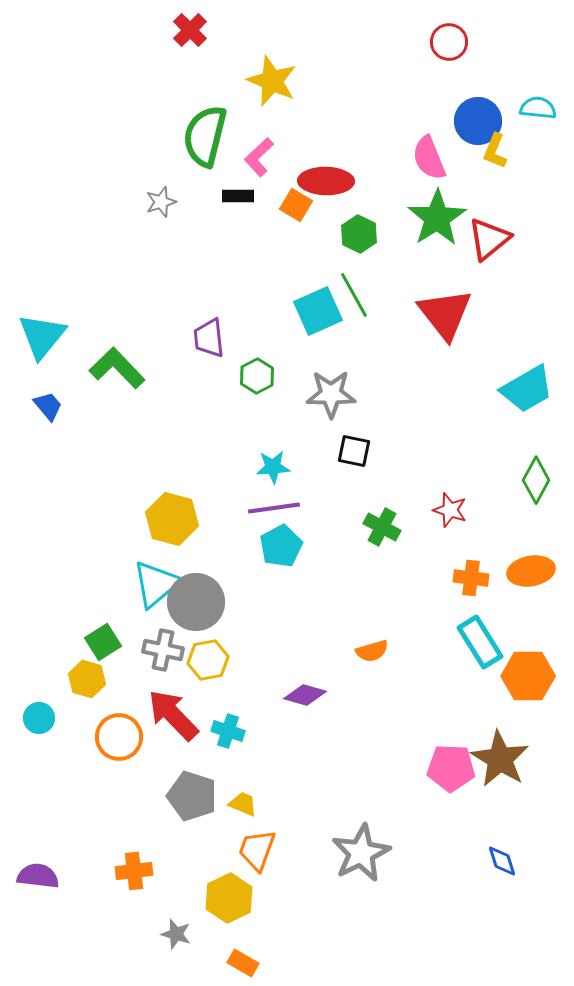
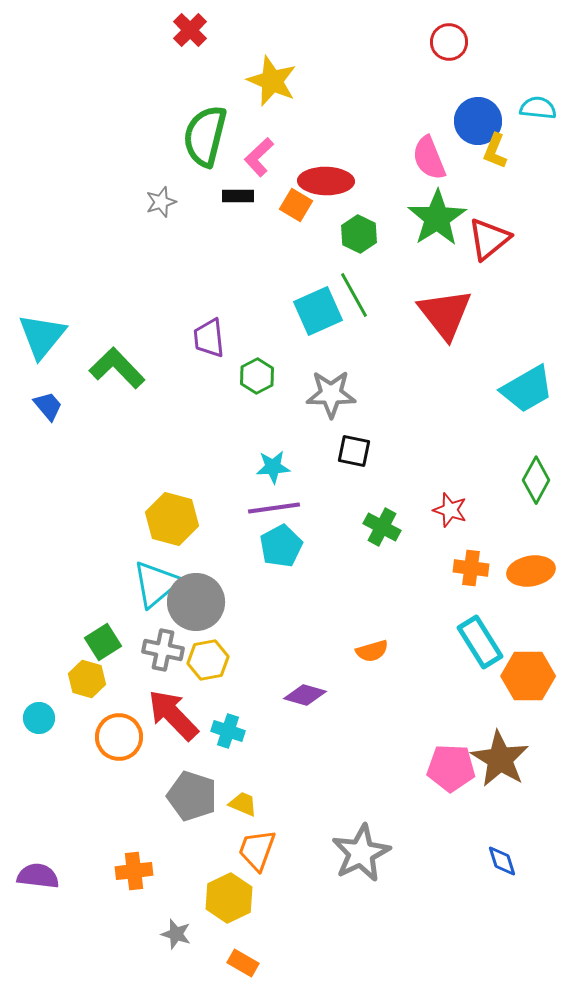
orange cross at (471, 578): moved 10 px up
